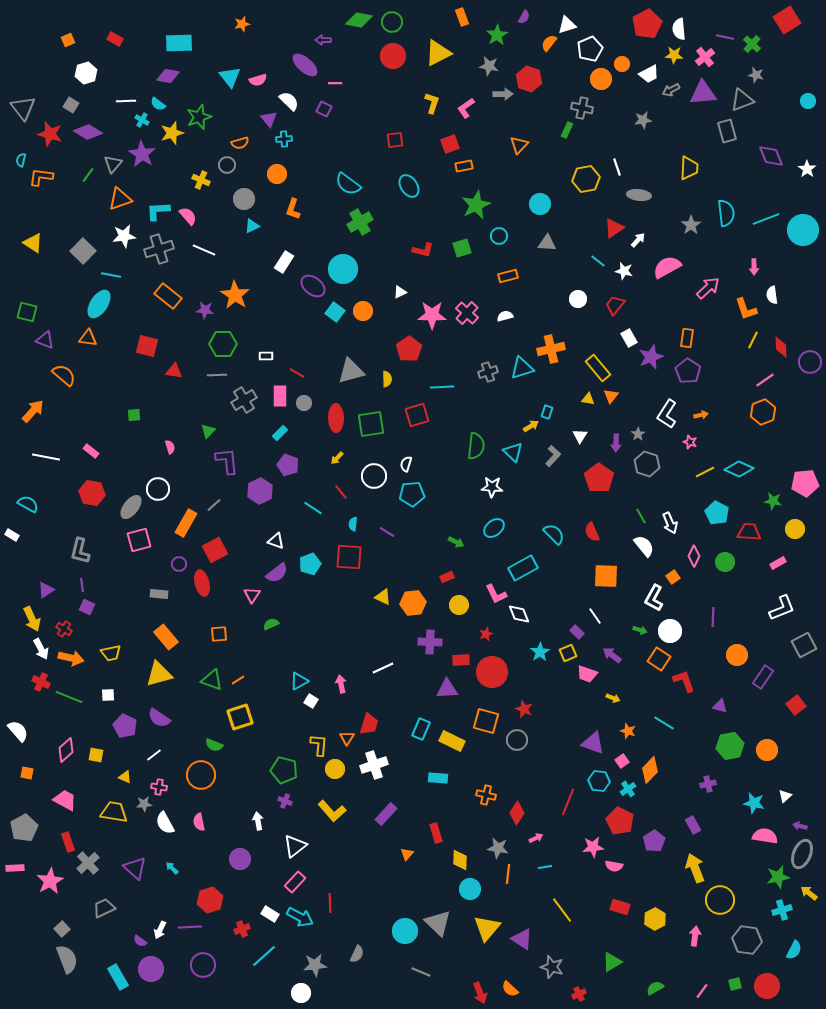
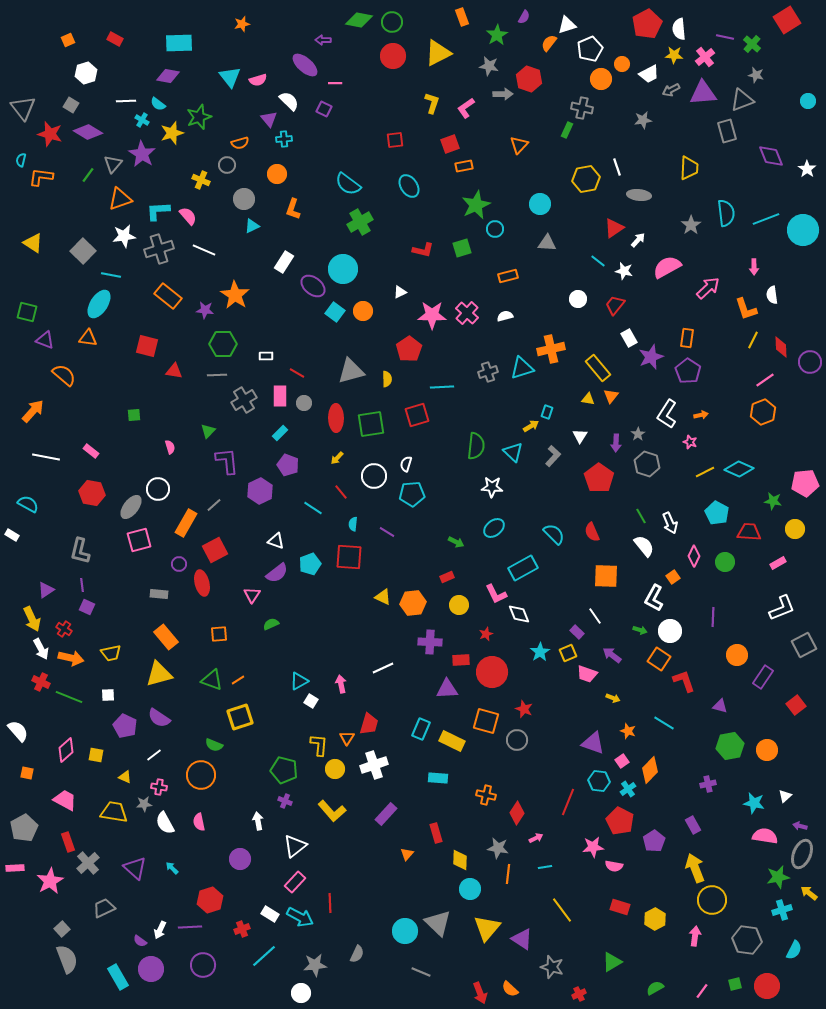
cyan circle at (499, 236): moved 4 px left, 7 px up
yellow circle at (720, 900): moved 8 px left
